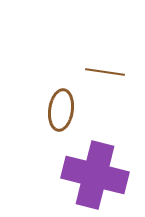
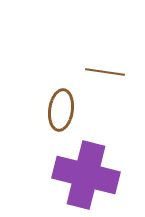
purple cross: moved 9 px left
